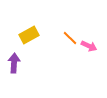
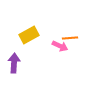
orange line: rotated 49 degrees counterclockwise
pink arrow: moved 29 px left
